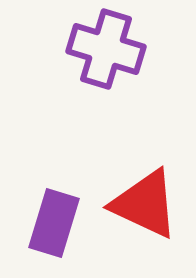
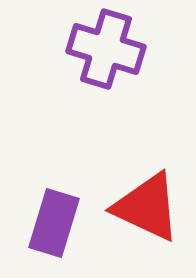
red triangle: moved 2 px right, 3 px down
